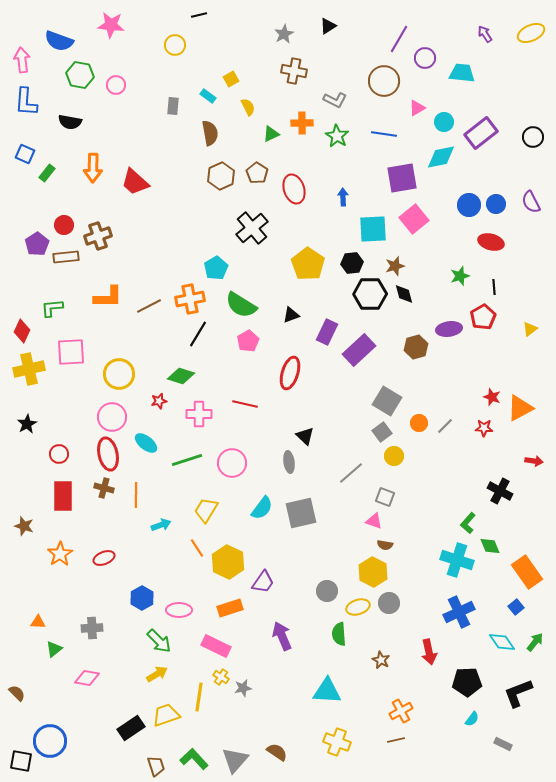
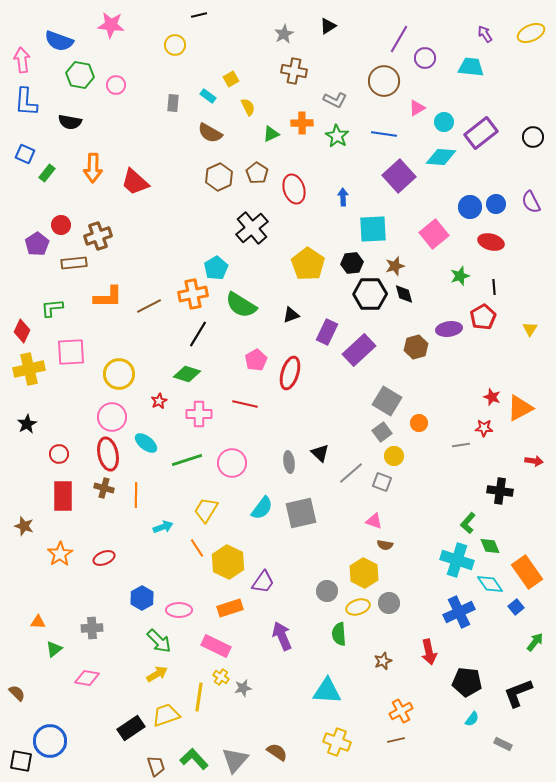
cyan trapezoid at (462, 73): moved 9 px right, 6 px up
gray rectangle at (173, 106): moved 3 px up
brown semicircle at (210, 133): rotated 130 degrees clockwise
cyan diamond at (441, 157): rotated 16 degrees clockwise
brown hexagon at (221, 176): moved 2 px left, 1 px down
purple square at (402, 178): moved 3 px left, 2 px up; rotated 32 degrees counterclockwise
blue circle at (469, 205): moved 1 px right, 2 px down
pink square at (414, 219): moved 20 px right, 15 px down
red circle at (64, 225): moved 3 px left
brown rectangle at (66, 257): moved 8 px right, 6 px down
orange cross at (190, 299): moved 3 px right, 5 px up
yellow triangle at (530, 329): rotated 21 degrees counterclockwise
pink pentagon at (248, 341): moved 8 px right, 19 px down
green diamond at (181, 376): moved 6 px right, 2 px up
red star at (159, 401): rotated 14 degrees counterclockwise
gray line at (445, 426): moved 16 px right, 19 px down; rotated 36 degrees clockwise
black triangle at (305, 436): moved 15 px right, 17 px down
black cross at (500, 491): rotated 20 degrees counterclockwise
gray square at (385, 497): moved 3 px left, 15 px up
cyan arrow at (161, 525): moved 2 px right, 2 px down
yellow hexagon at (373, 572): moved 9 px left, 1 px down
cyan diamond at (502, 642): moved 12 px left, 58 px up
brown star at (381, 660): moved 2 px right, 1 px down; rotated 24 degrees clockwise
black pentagon at (467, 682): rotated 8 degrees clockwise
